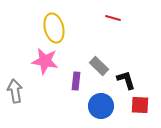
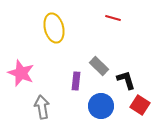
pink star: moved 24 px left, 12 px down; rotated 12 degrees clockwise
gray arrow: moved 27 px right, 16 px down
red square: rotated 30 degrees clockwise
